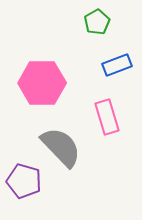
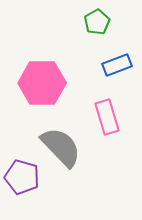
purple pentagon: moved 2 px left, 4 px up
